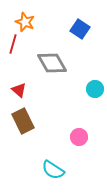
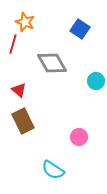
cyan circle: moved 1 px right, 8 px up
